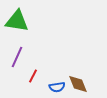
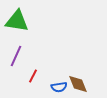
purple line: moved 1 px left, 1 px up
blue semicircle: moved 2 px right
